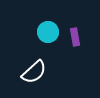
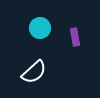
cyan circle: moved 8 px left, 4 px up
